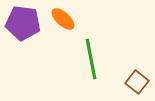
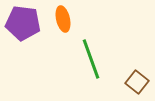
orange ellipse: rotated 35 degrees clockwise
green line: rotated 9 degrees counterclockwise
